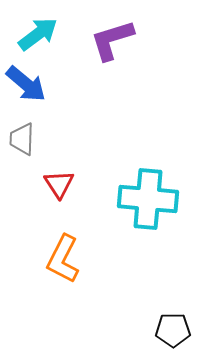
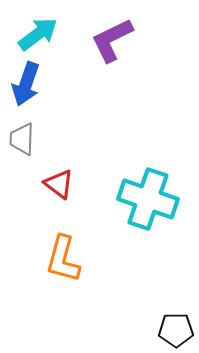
purple L-shape: rotated 9 degrees counterclockwise
blue arrow: rotated 69 degrees clockwise
red triangle: rotated 20 degrees counterclockwise
cyan cross: rotated 14 degrees clockwise
orange L-shape: rotated 12 degrees counterclockwise
black pentagon: moved 3 px right
